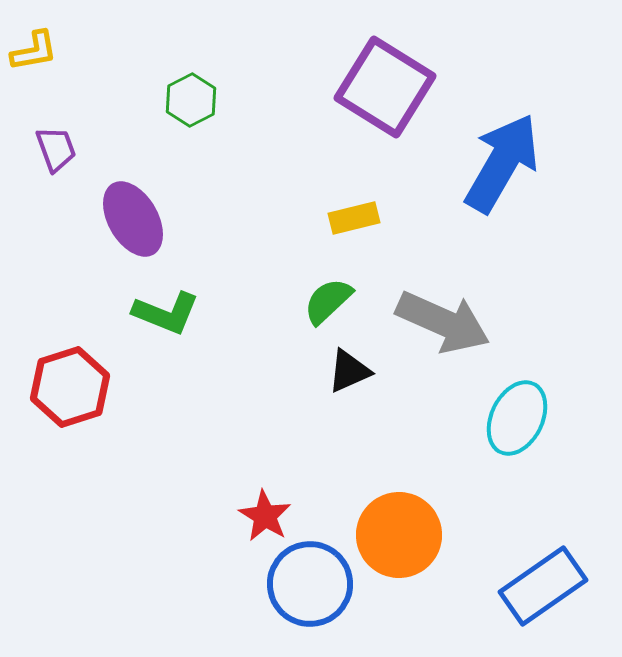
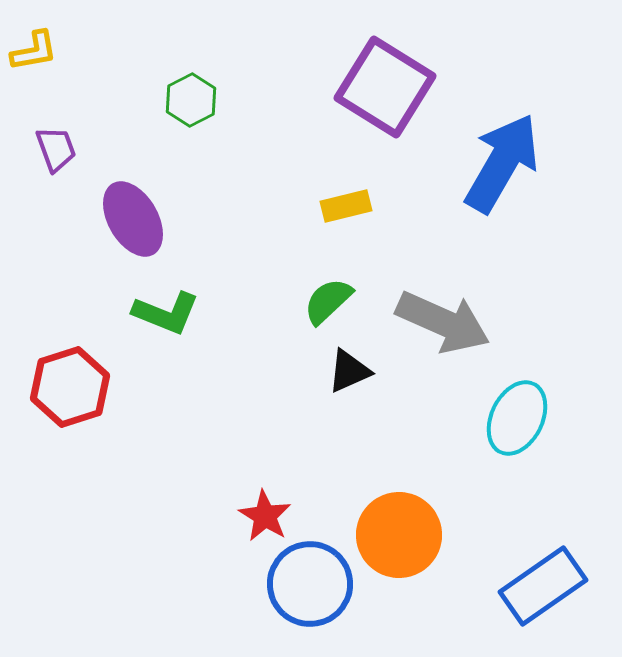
yellow rectangle: moved 8 px left, 12 px up
